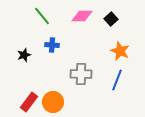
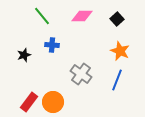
black square: moved 6 px right
gray cross: rotated 35 degrees clockwise
